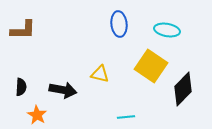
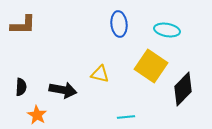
brown L-shape: moved 5 px up
